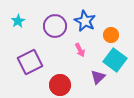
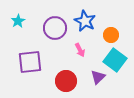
purple circle: moved 2 px down
purple square: rotated 20 degrees clockwise
red circle: moved 6 px right, 4 px up
